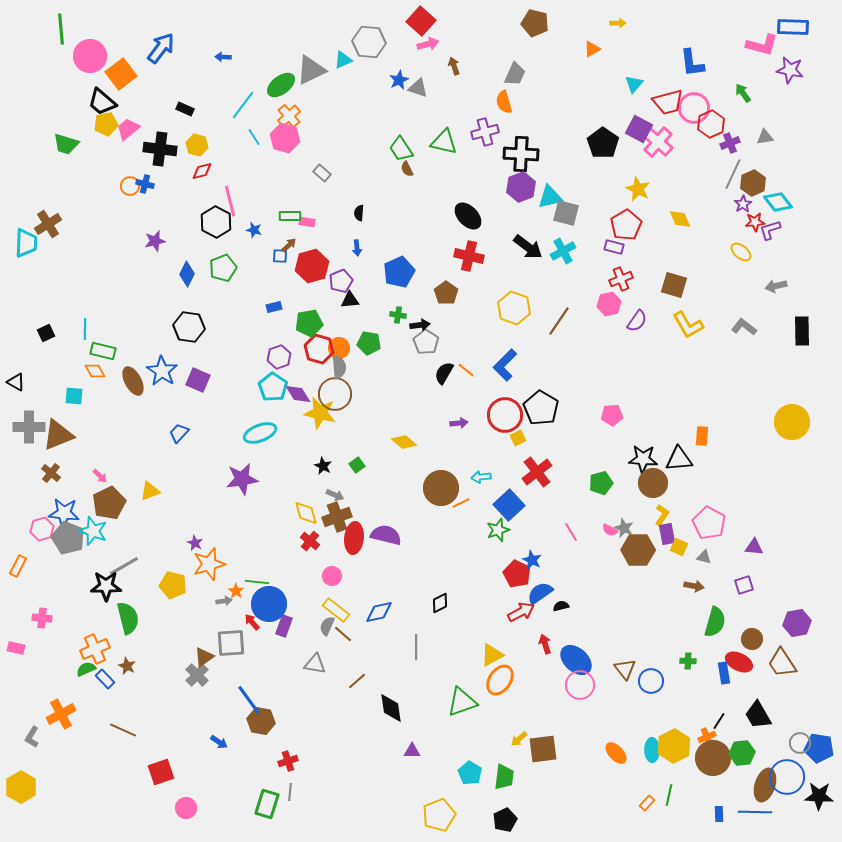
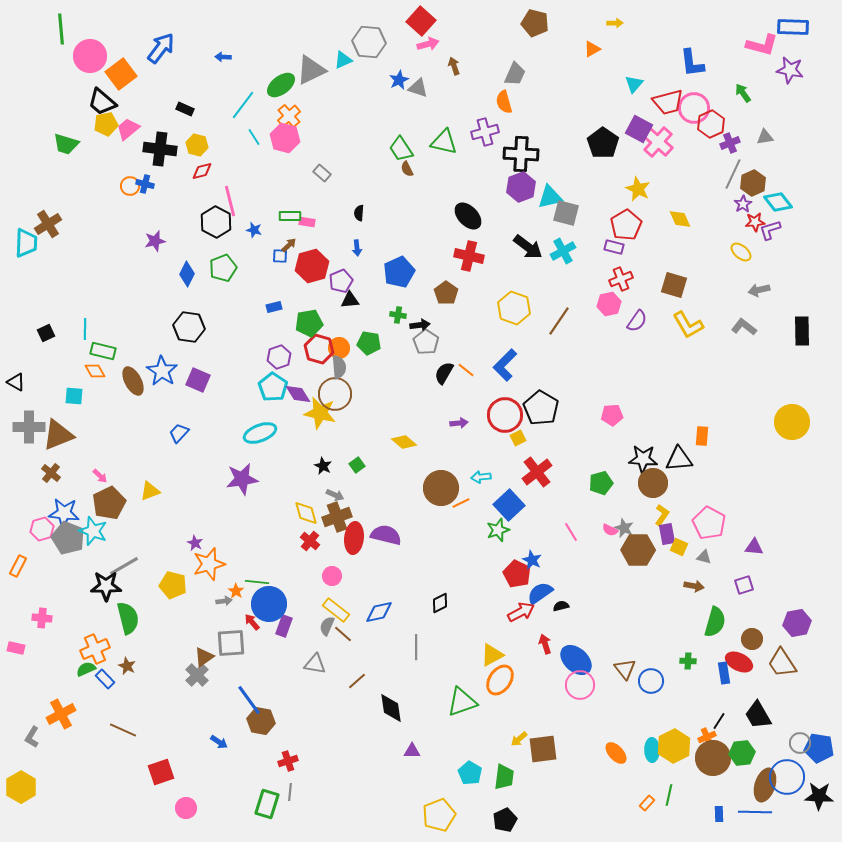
yellow arrow at (618, 23): moved 3 px left
gray arrow at (776, 286): moved 17 px left, 4 px down
